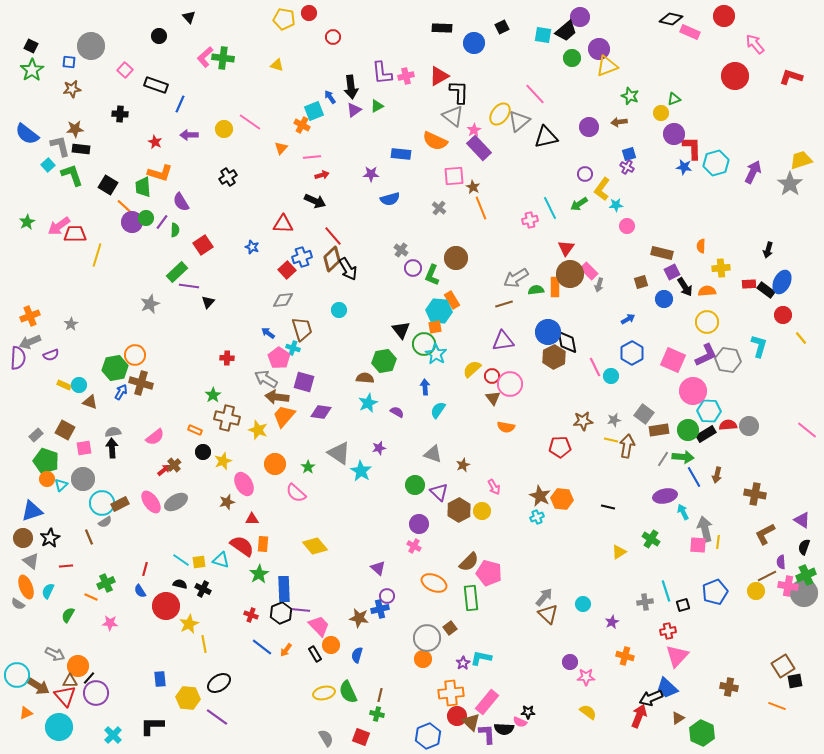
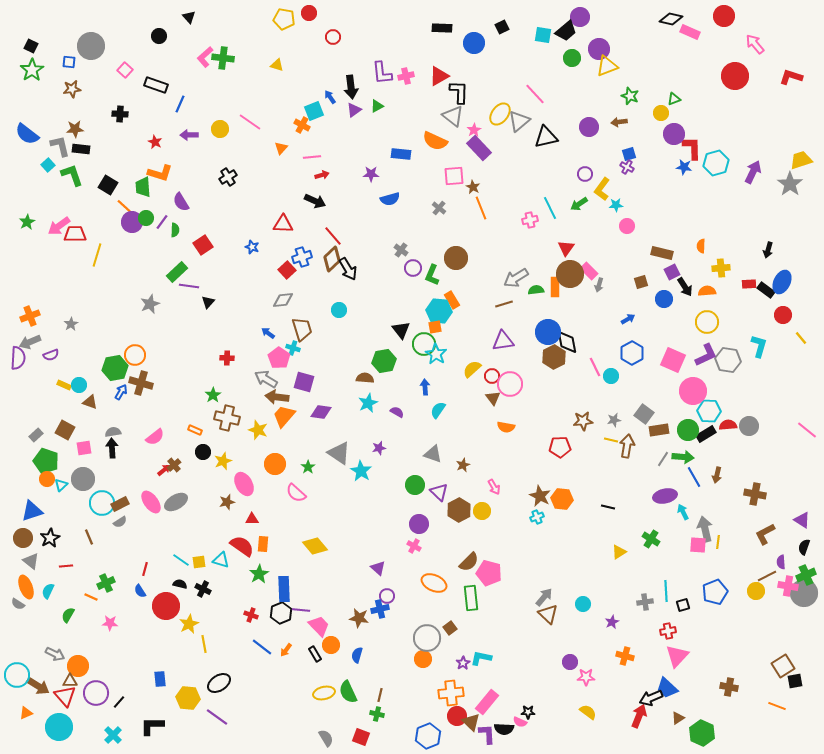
yellow circle at (224, 129): moved 4 px left
gray semicircle at (105, 522): moved 15 px right
cyan line at (666, 591): rotated 15 degrees clockwise
black line at (89, 678): moved 30 px right, 24 px down
